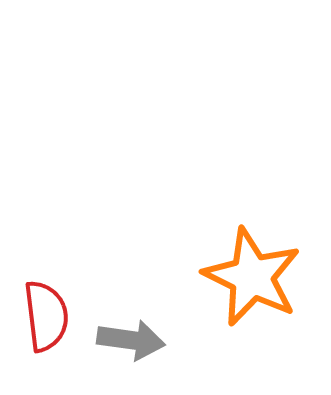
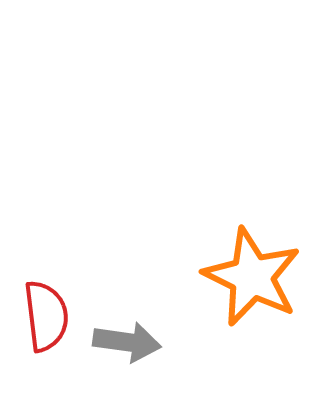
gray arrow: moved 4 px left, 2 px down
